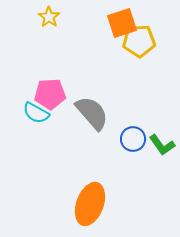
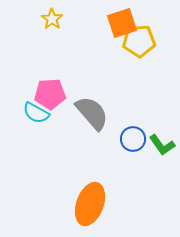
yellow star: moved 3 px right, 2 px down
